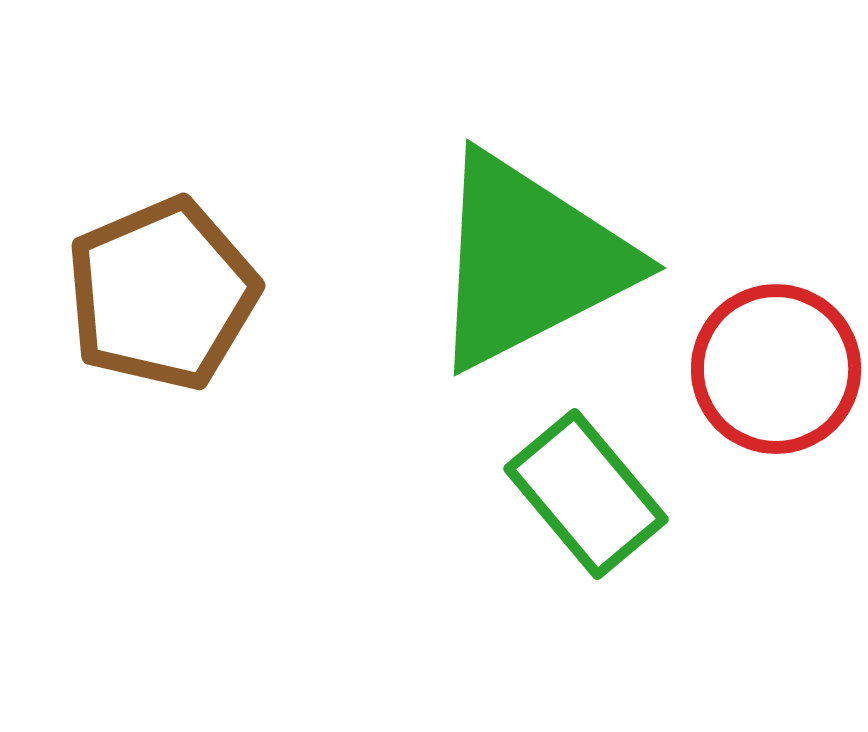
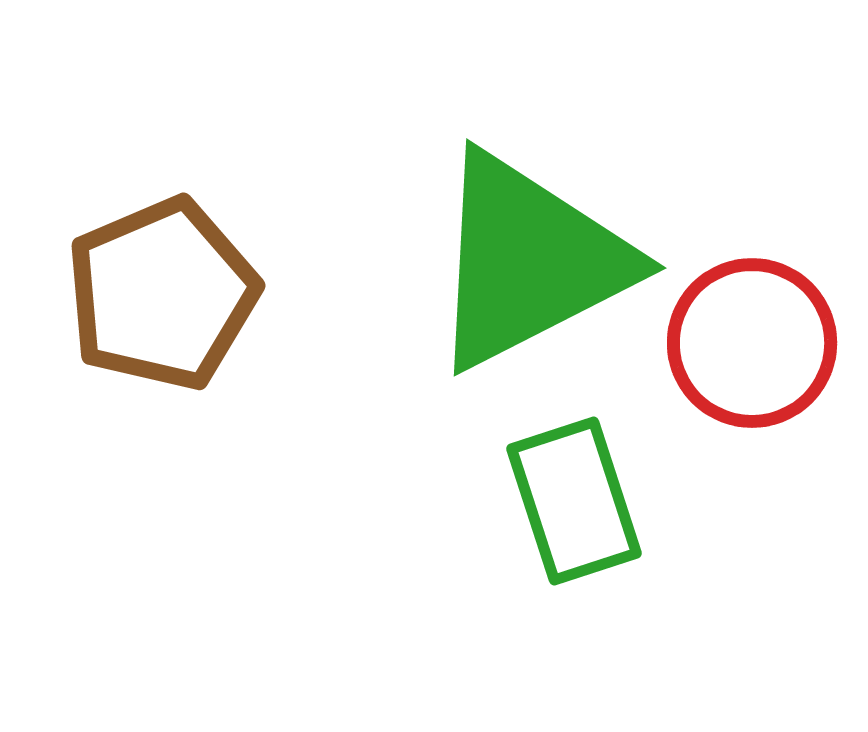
red circle: moved 24 px left, 26 px up
green rectangle: moved 12 px left, 7 px down; rotated 22 degrees clockwise
